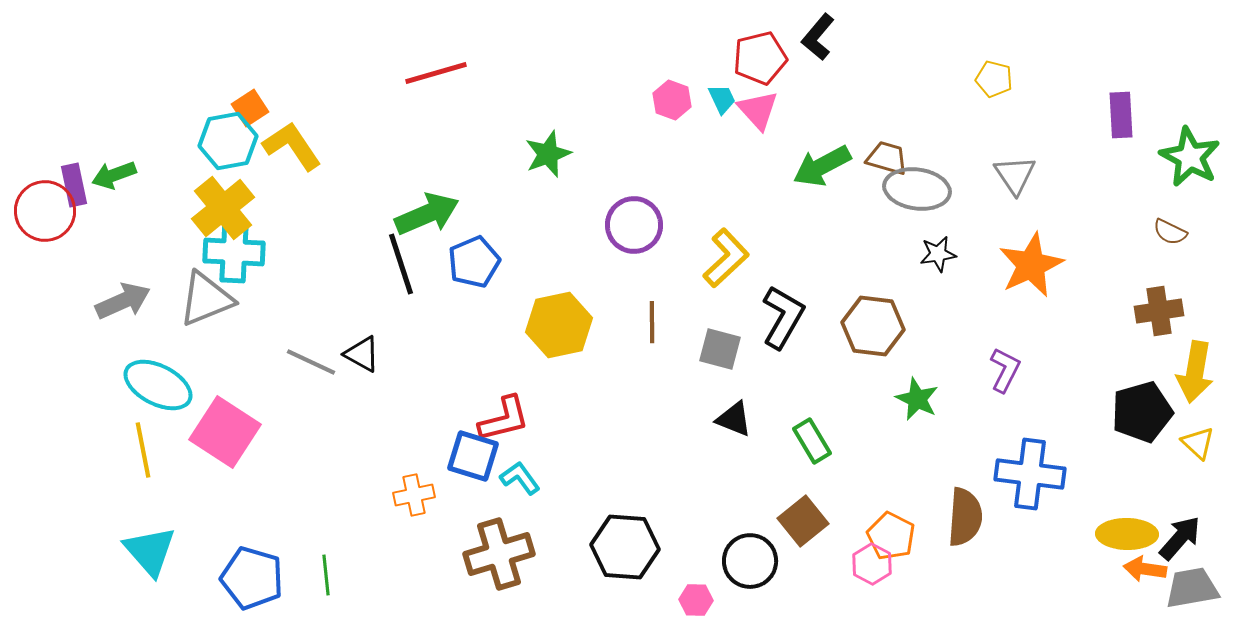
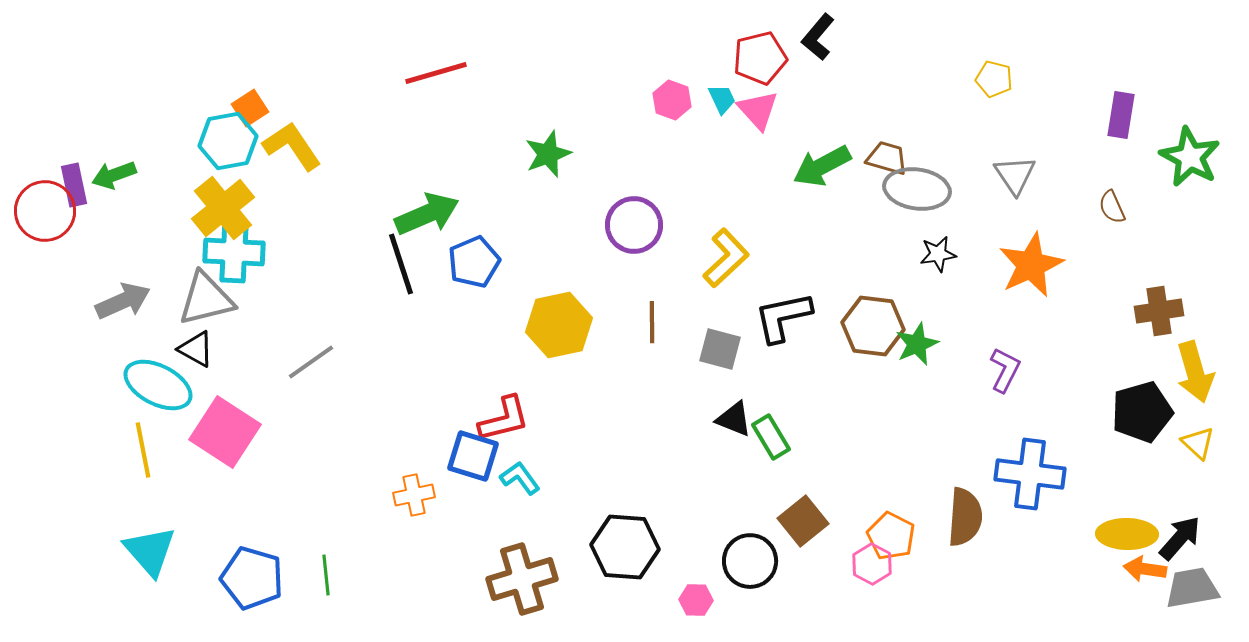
purple rectangle at (1121, 115): rotated 12 degrees clockwise
brown semicircle at (1170, 232): moved 58 px left, 25 px up; rotated 40 degrees clockwise
gray triangle at (206, 299): rotated 8 degrees clockwise
black L-shape at (783, 317): rotated 132 degrees counterclockwise
black triangle at (362, 354): moved 166 px left, 5 px up
gray line at (311, 362): rotated 60 degrees counterclockwise
yellow arrow at (1195, 372): rotated 26 degrees counterclockwise
green star at (917, 399): moved 55 px up; rotated 24 degrees clockwise
green rectangle at (812, 441): moved 41 px left, 4 px up
brown cross at (499, 554): moved 23 px right, 25 px down
